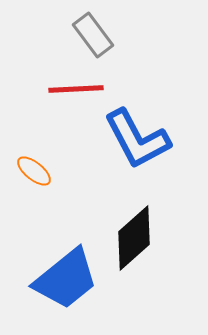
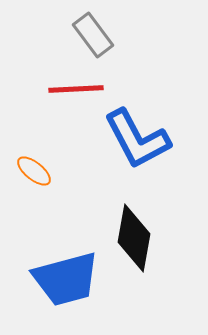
black diamond: rotated 38 degrees counterclockwise
blue trapezoid: rotated 24 degrees clockwise
